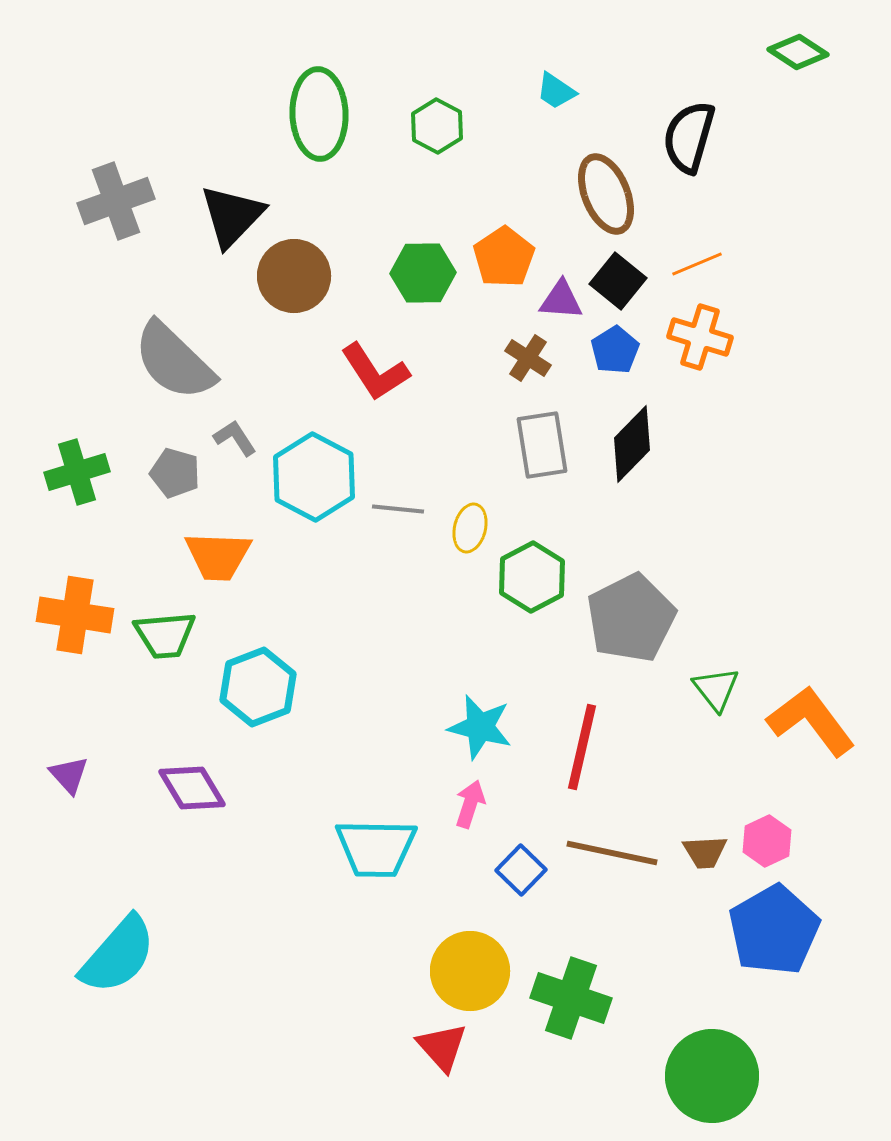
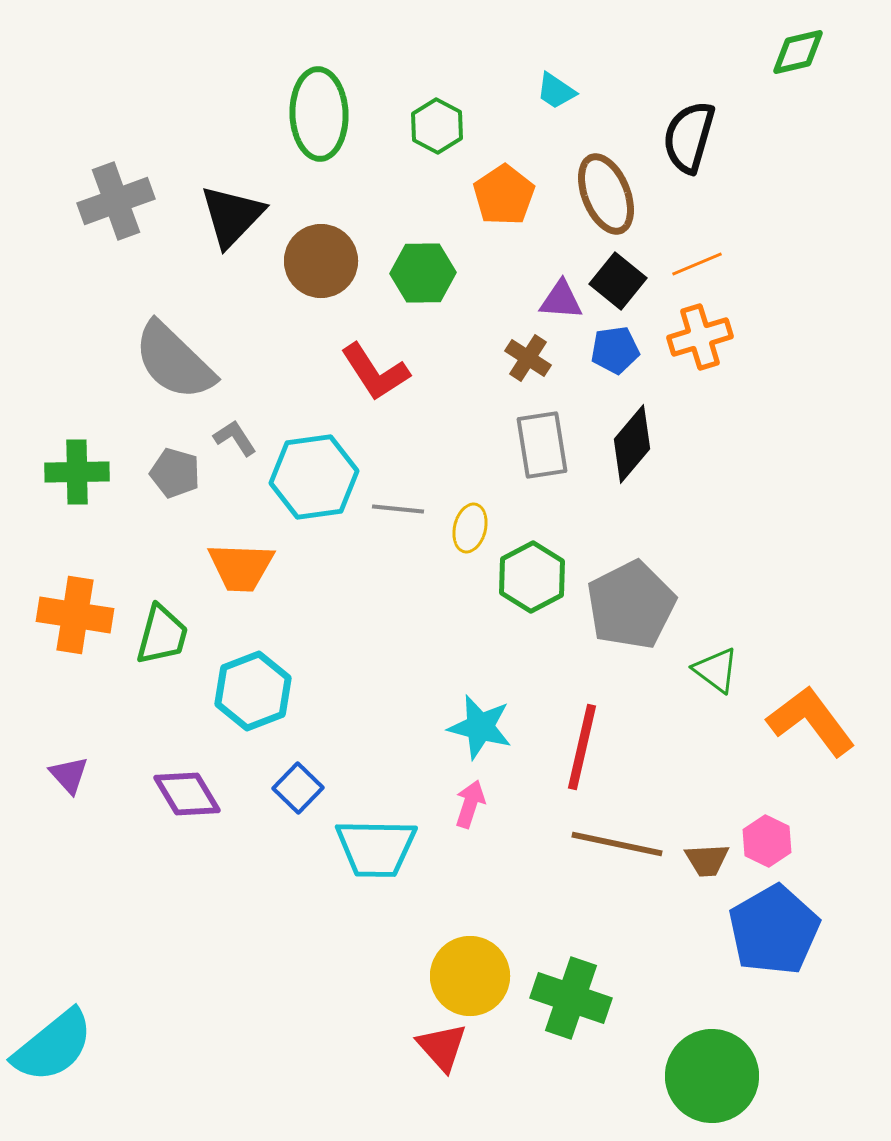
green diamond at (798, 52): rotated 46 degrees counterclockwise
orange pentagon at (504, 257): moved 62 px up
brown circle at (294, 276): moved 27 px right, 15 px up
orange cross at (700, 337): rotated 34 degrees counterclockwise
blue pentagon at (615, 350): rotated 24 degrees clockwise
black diamond at (632, 444): rotated 4 degrees counterclockwise
green cross at (77, 472): rotated 16 degrees clockwise
cyan hexagon at (314, 477): rotated 24 degrees clockwise
orange trapezoid at (218, 556): moved 23 px right, 11 px down
gray pentagon at (631, 618): moved 13 px up
green trapezoid at (165, 635): moved 3 px left; rotated 70 degrees counterclockwise
cyan hexagon at (258, 687): moved 5 px left, 4 px down
green triangle at (716, 689): moved 19 px up; rotated 15 degrees counterclockwise
purple diamond at (192, 788): moved 5 px left, 6 px down
pink hexagon at (767, 841): rotated 9 degrees counterclockwise
brown trapezoid at (705, 852): moved 2 px right, 8 px down
brown line at (612, 853): moved 5 px right, 9 px up
blue square at (521, 870): moved 223 px left, 82 px up
cyan semicircle at (118, 955): moved 65 px left, 91 px down; rotated 10 degrees clockwise
yellow circle at (470, 971): moved 5 px down
